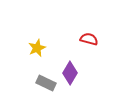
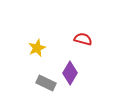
red semicircle: moved 6 px left
